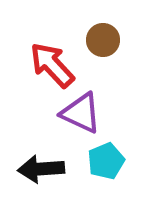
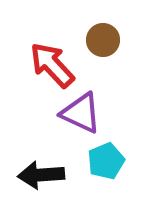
black arrow: moved 6 px down
